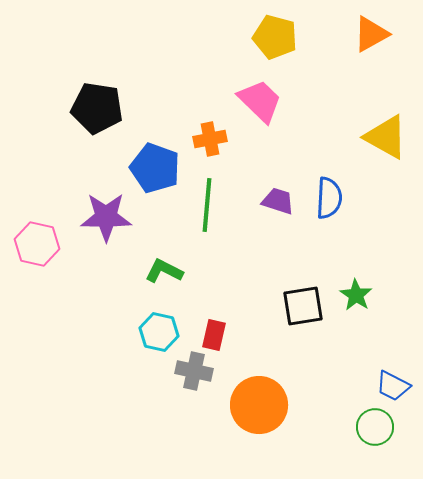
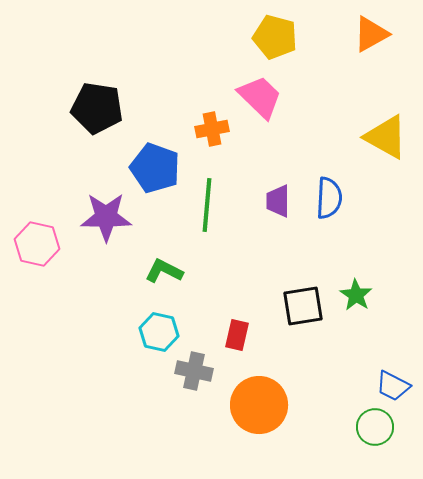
pink trapezoid: moved 4 px up
orange cross: moved 2 px right, 10 px up
purple trapezoid: rotated 108 degrees counterclockwise
red rectangle: moved 23 px right
